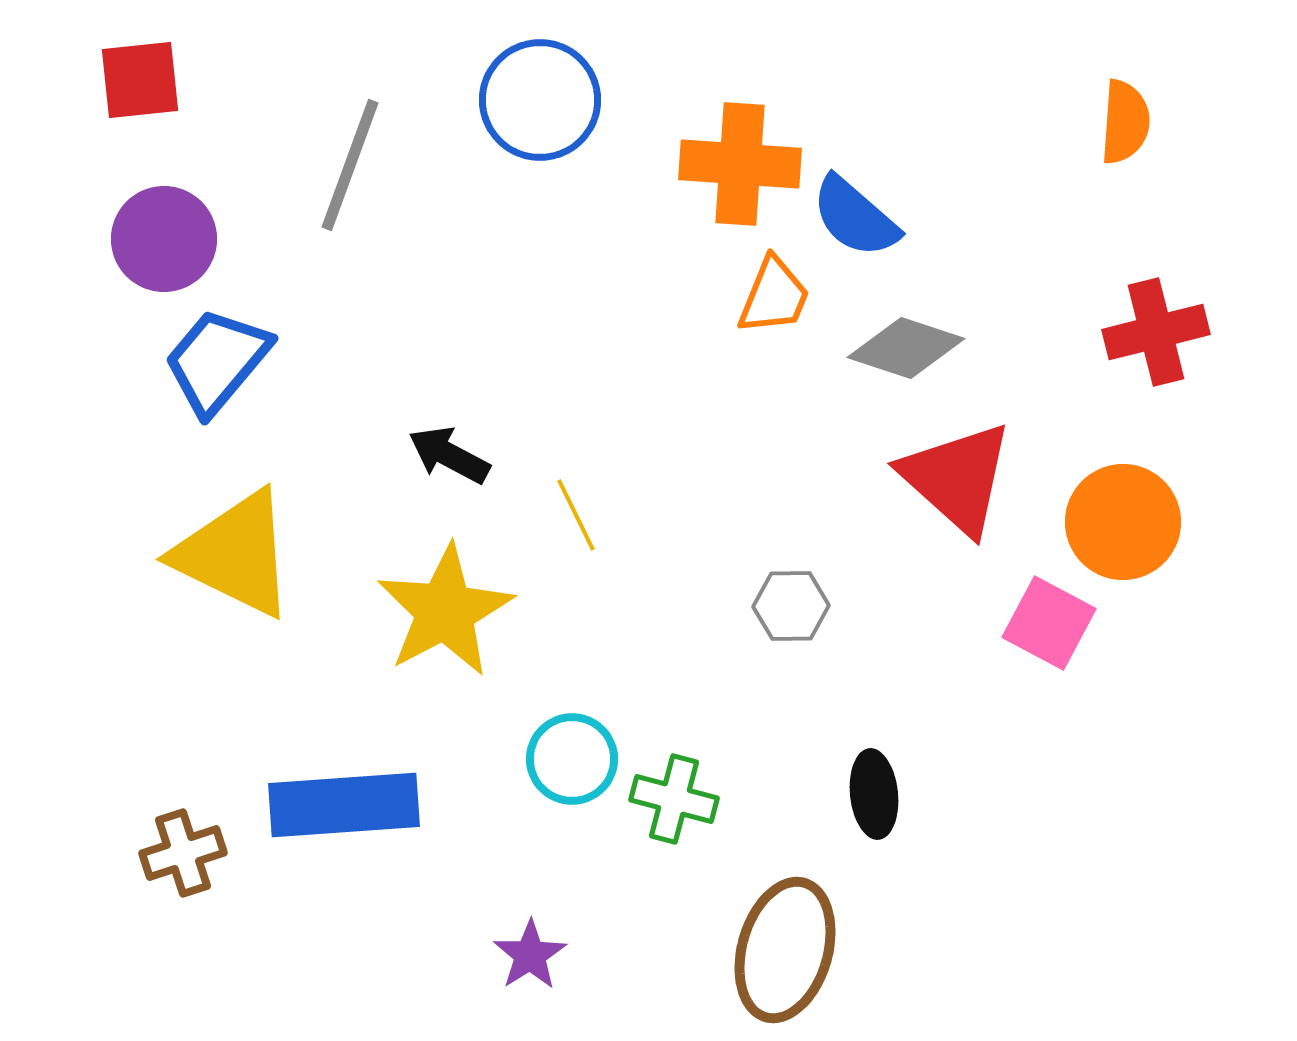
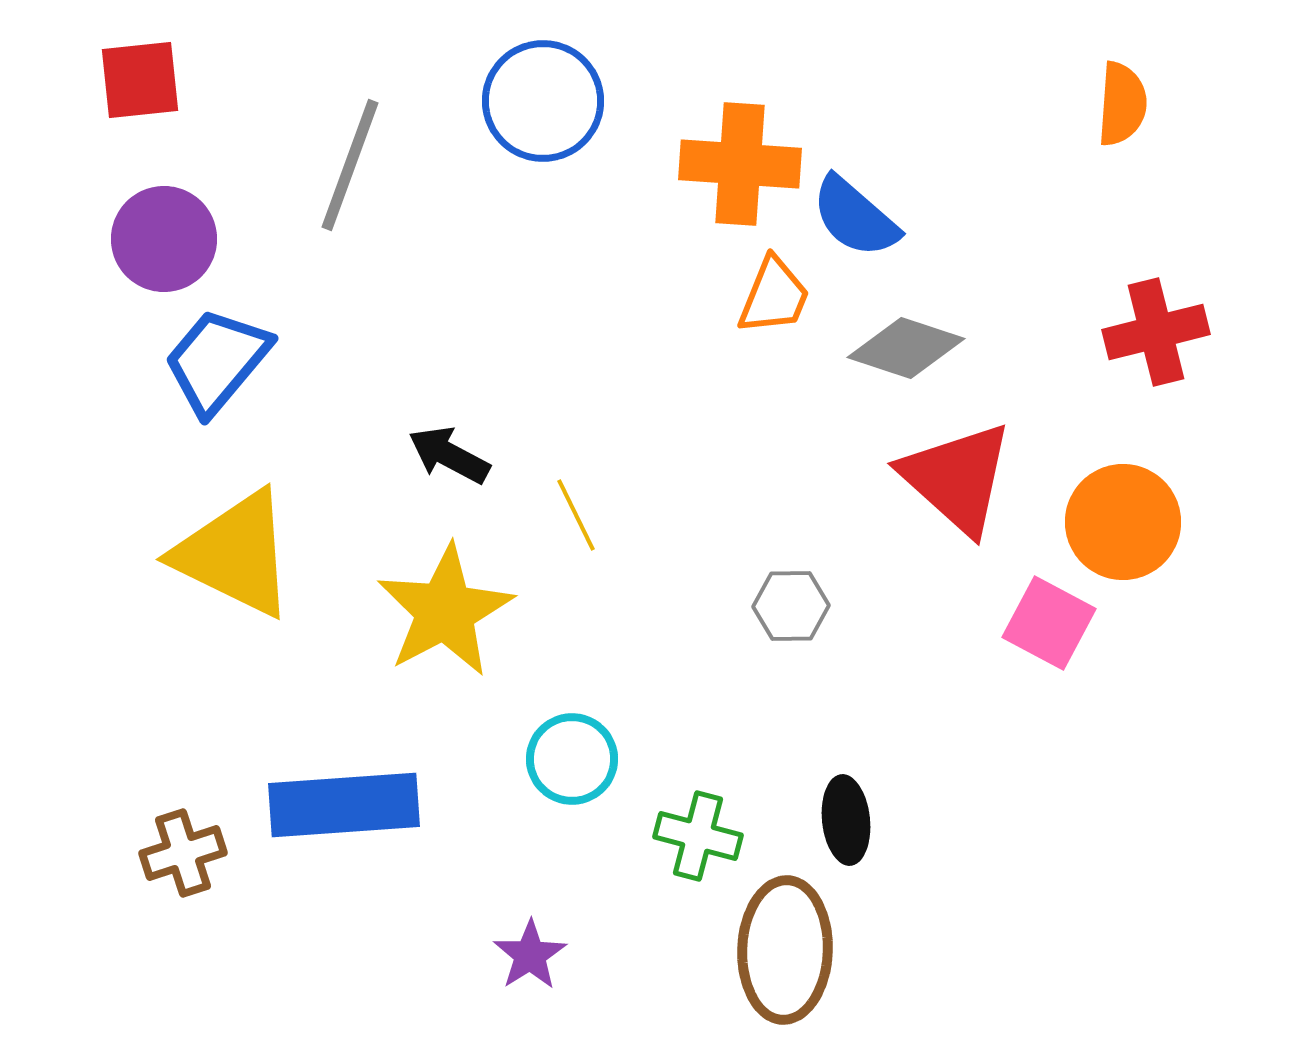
blue circle: moved 3 px right, 1 px down
orange semicircle: moved 3 px left, 18 px up
black ellipse: moved 28 px left, 26 px down
green cross: moved 24 px right, 37 px down
brown ellipse: rotated 14 degrees counterclockwise
